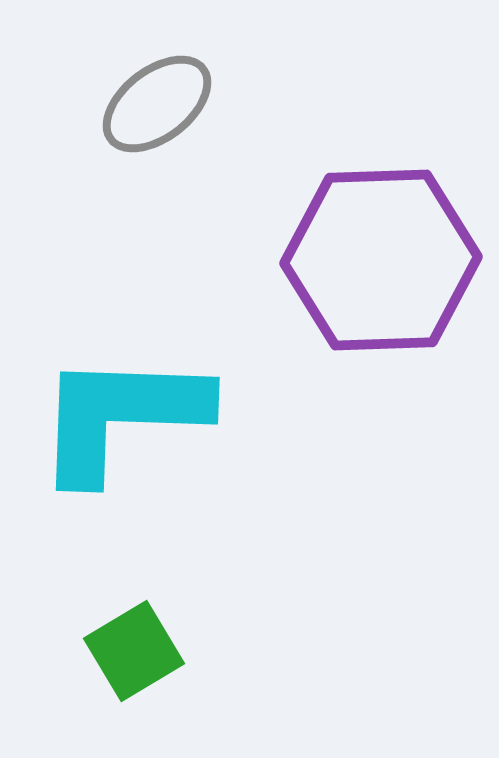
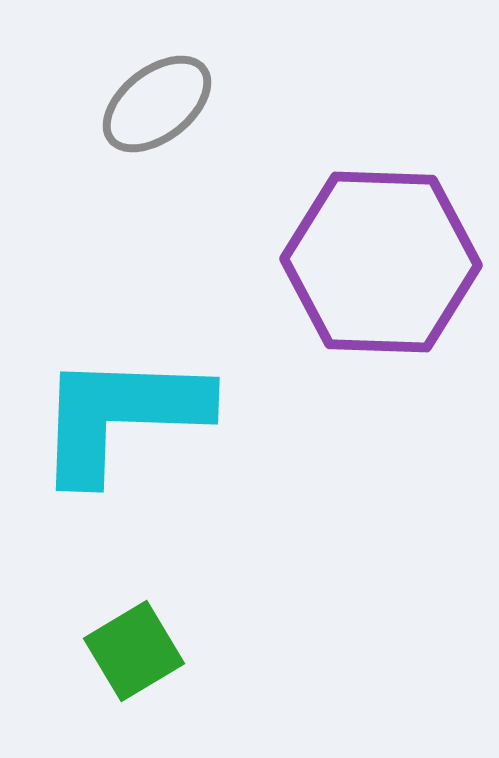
purple hexagon: moved 2 px down; rotated 4 degrees clockwise
